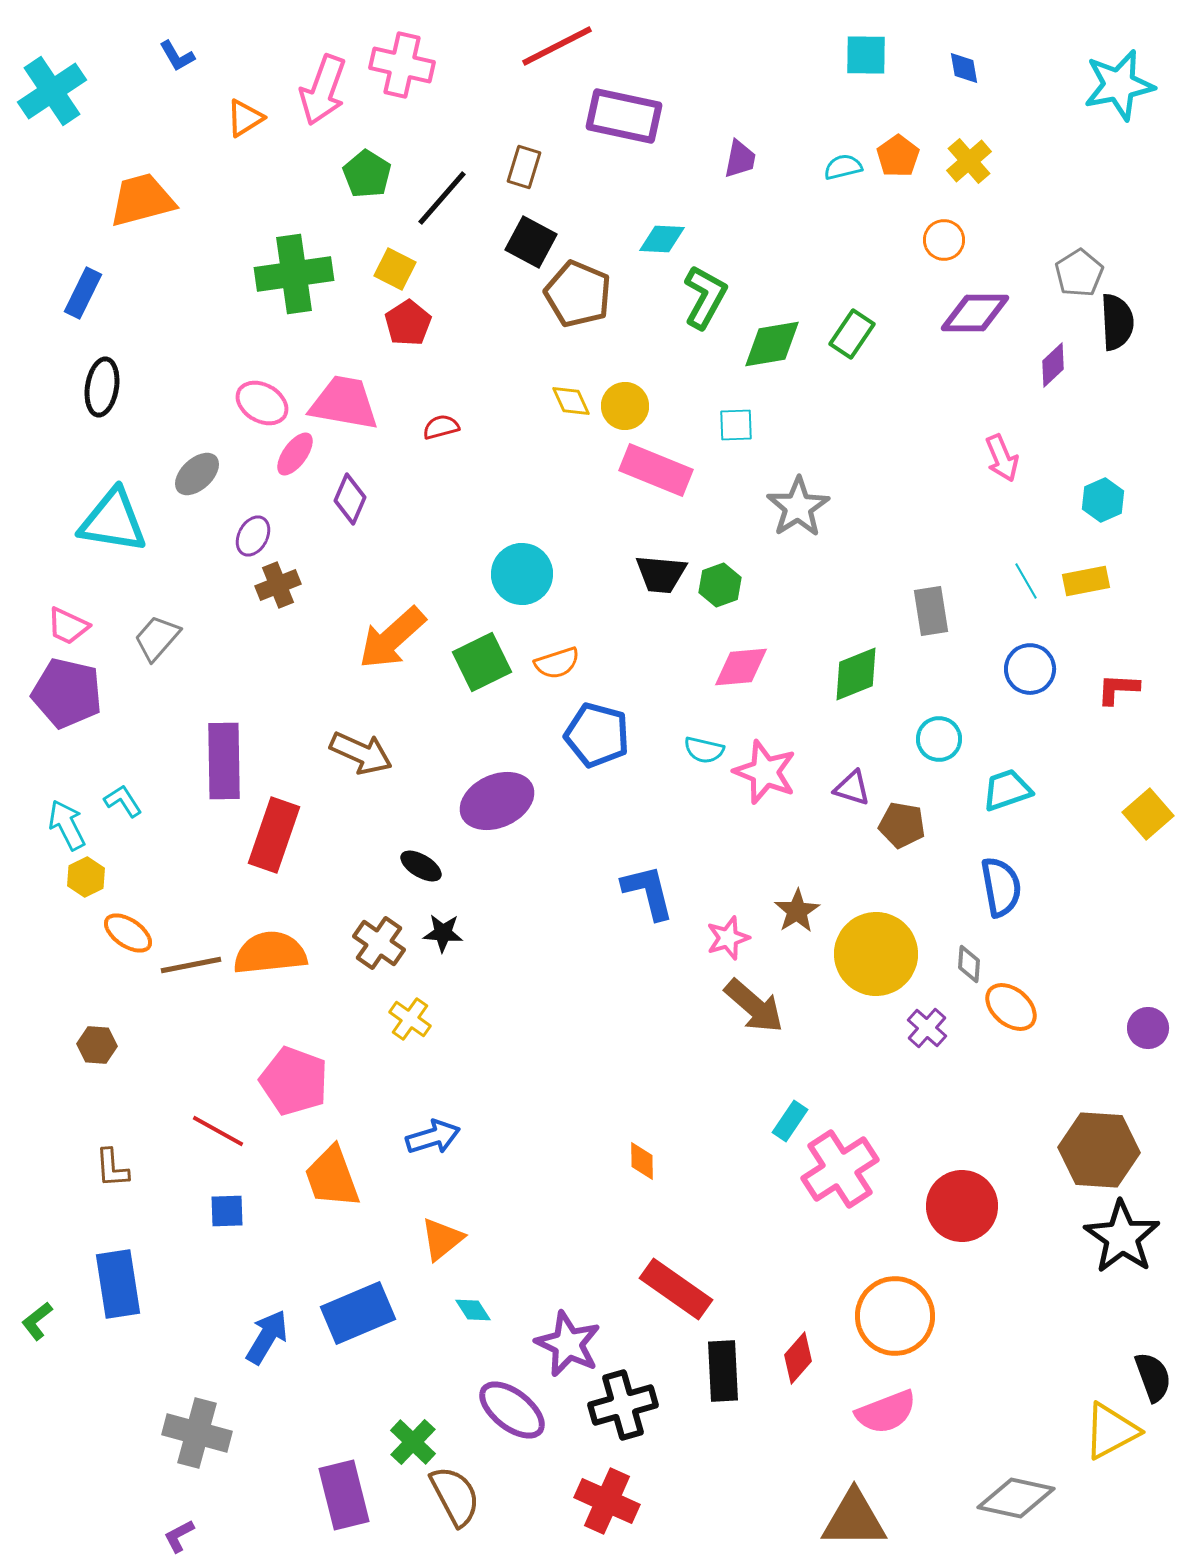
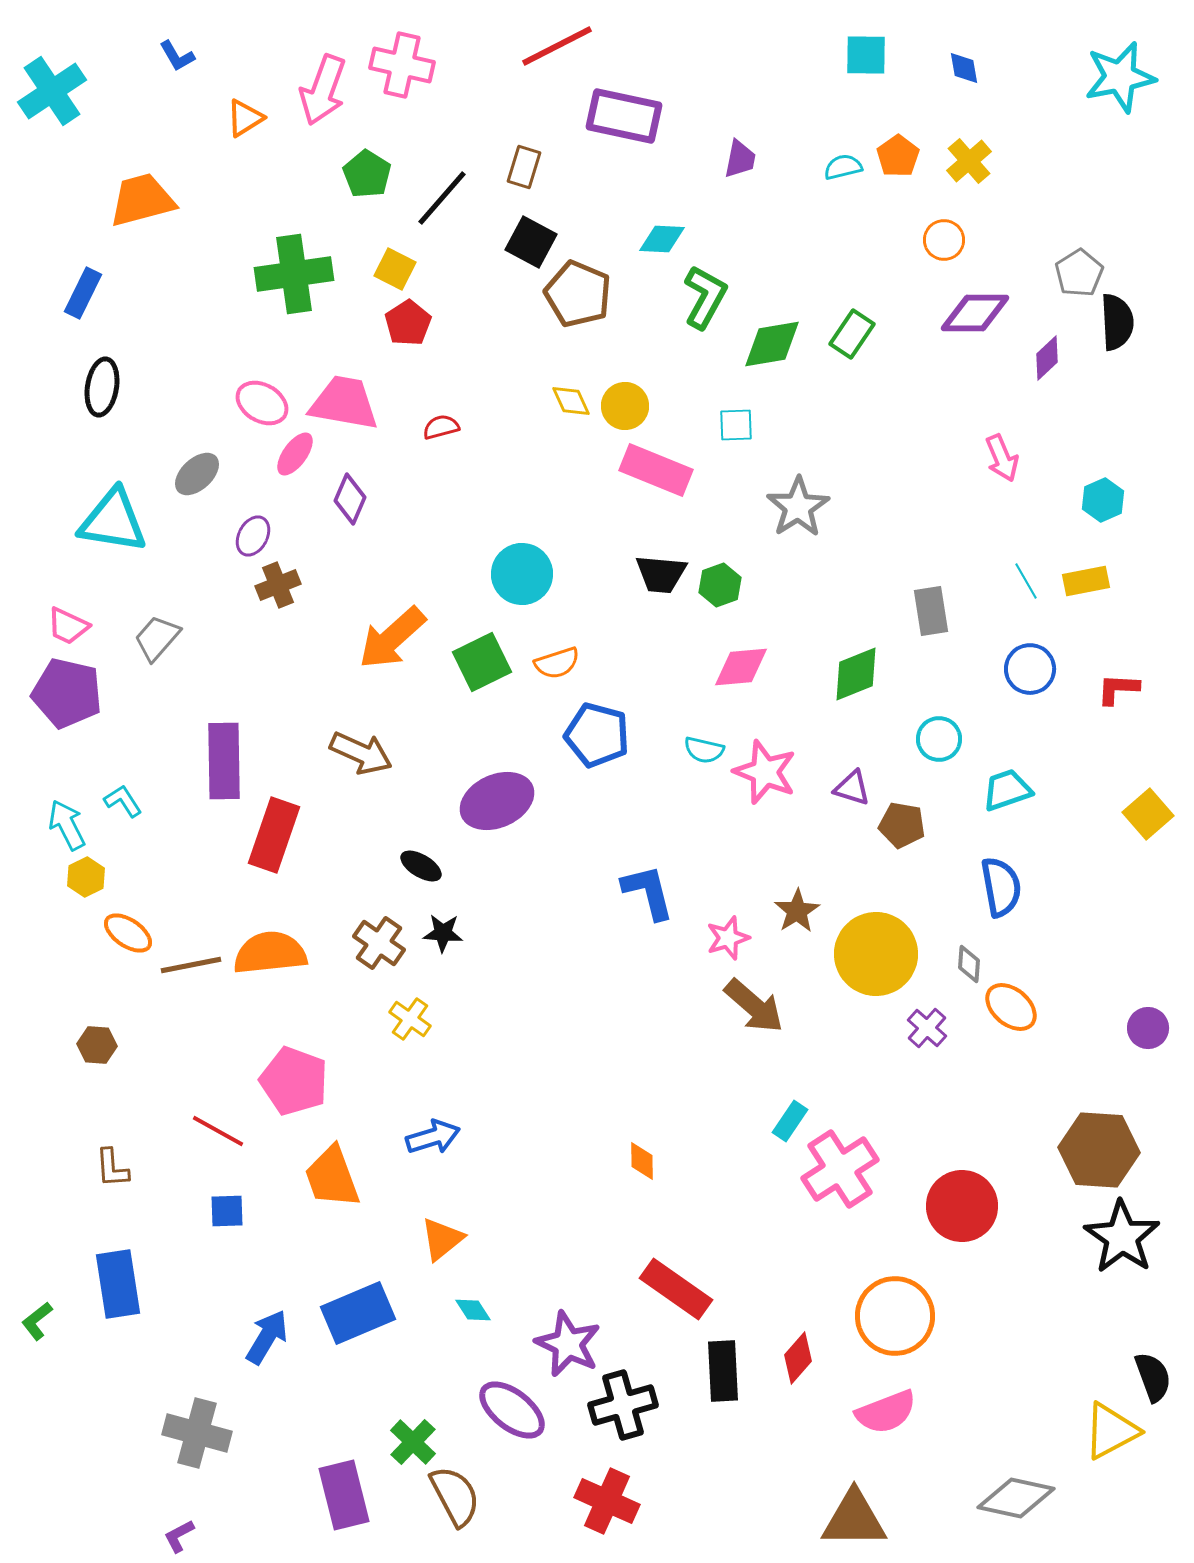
cyan star at (1119, 85): moved 1 px right, 8 px up
purple diamond at (1053, 365): moved 6 px left, 7 px up
